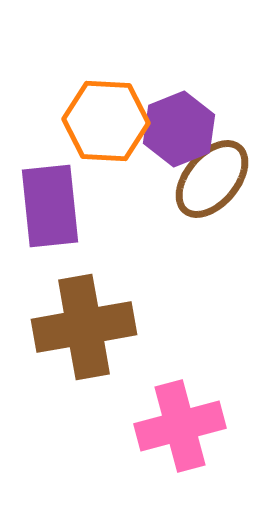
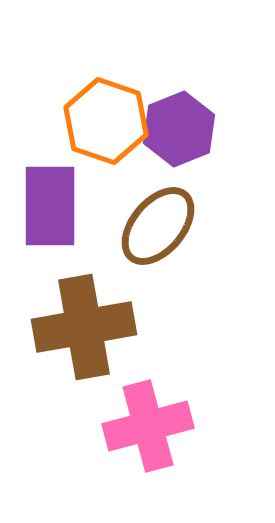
orange hexagon: rotated 16 degrees clockwise
brown ellipse: moved 54 px left, 47 px down
purple rectangle: rotated 6 degrees clockwise
pink cross: moved 32 px left
